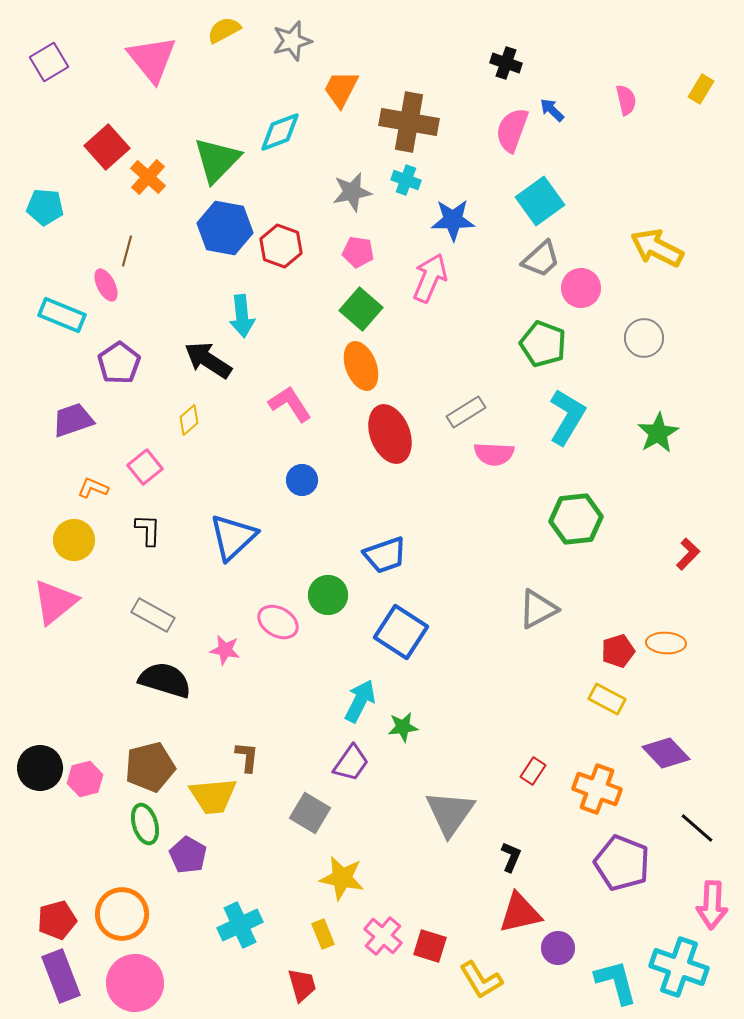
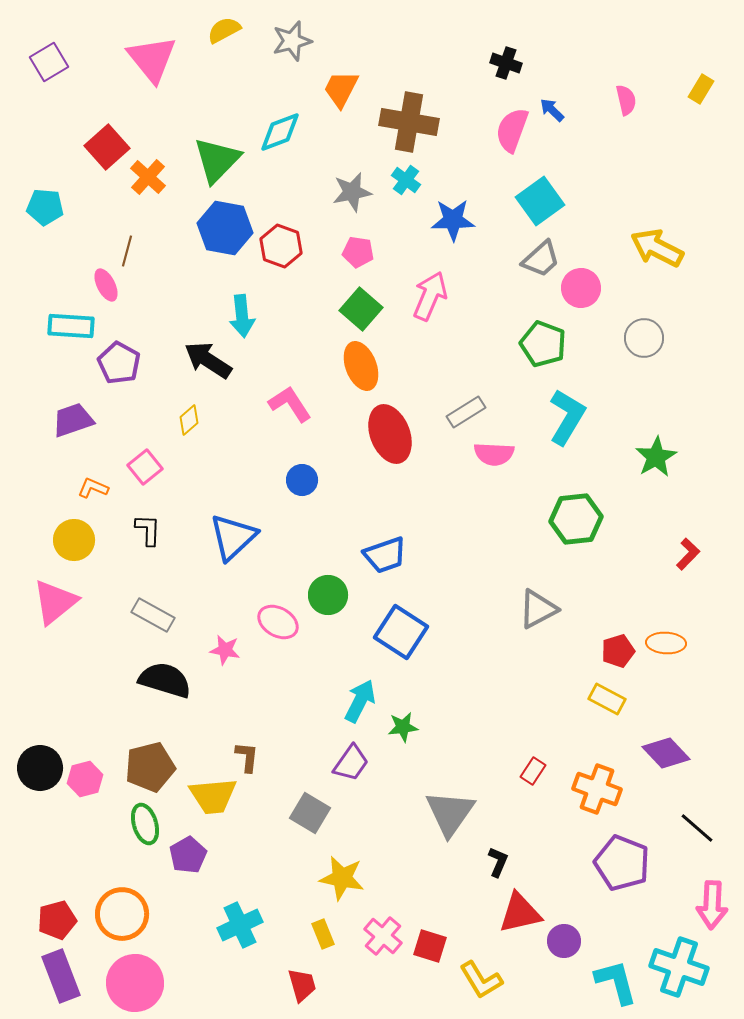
cyan cross at (406, 180): rotated 16 degrees clockwise
pink arrow at (430, 278): moved 18 px down
cyan rectangle at (62, 315): moved 9 px right, 11 px down; rotated 18 degrees counterclockwise
purple pentagon at (119, 363): rotated 9 degrees counterclockwise
green star at (658, 433): moved 2 px left, 24 px down
purple pentagon at (188, 855): rotated 12 degrees clockwise
black L-shape at (511, 857): moved 13 px left, 5 px down
purple circle at (558, 948): moved 6 px right, 7 px up
